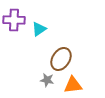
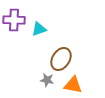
cyan triangle: rotated 14 degrees clockwise
orange triangle: rotated 18 degrees clockwise
